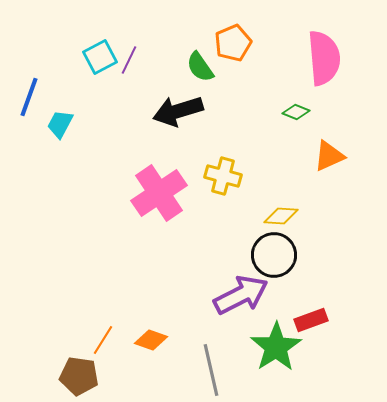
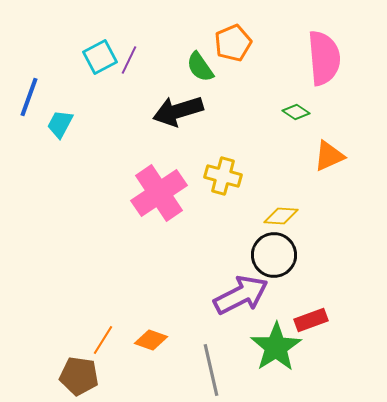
green diamond: rotated 12 degrees clockwise
